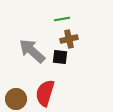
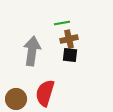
green line: moved 4 px down
gray arrow: rotated 56 degrees clockwise
black square: moved 10 px right, 2 px up
